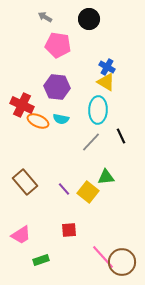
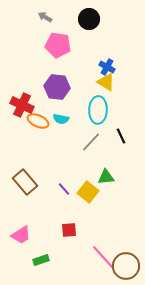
brown circle: moved 4 px right, 4 px down
